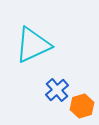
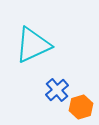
orange hexagon: moved 1 px left, 1 px down
